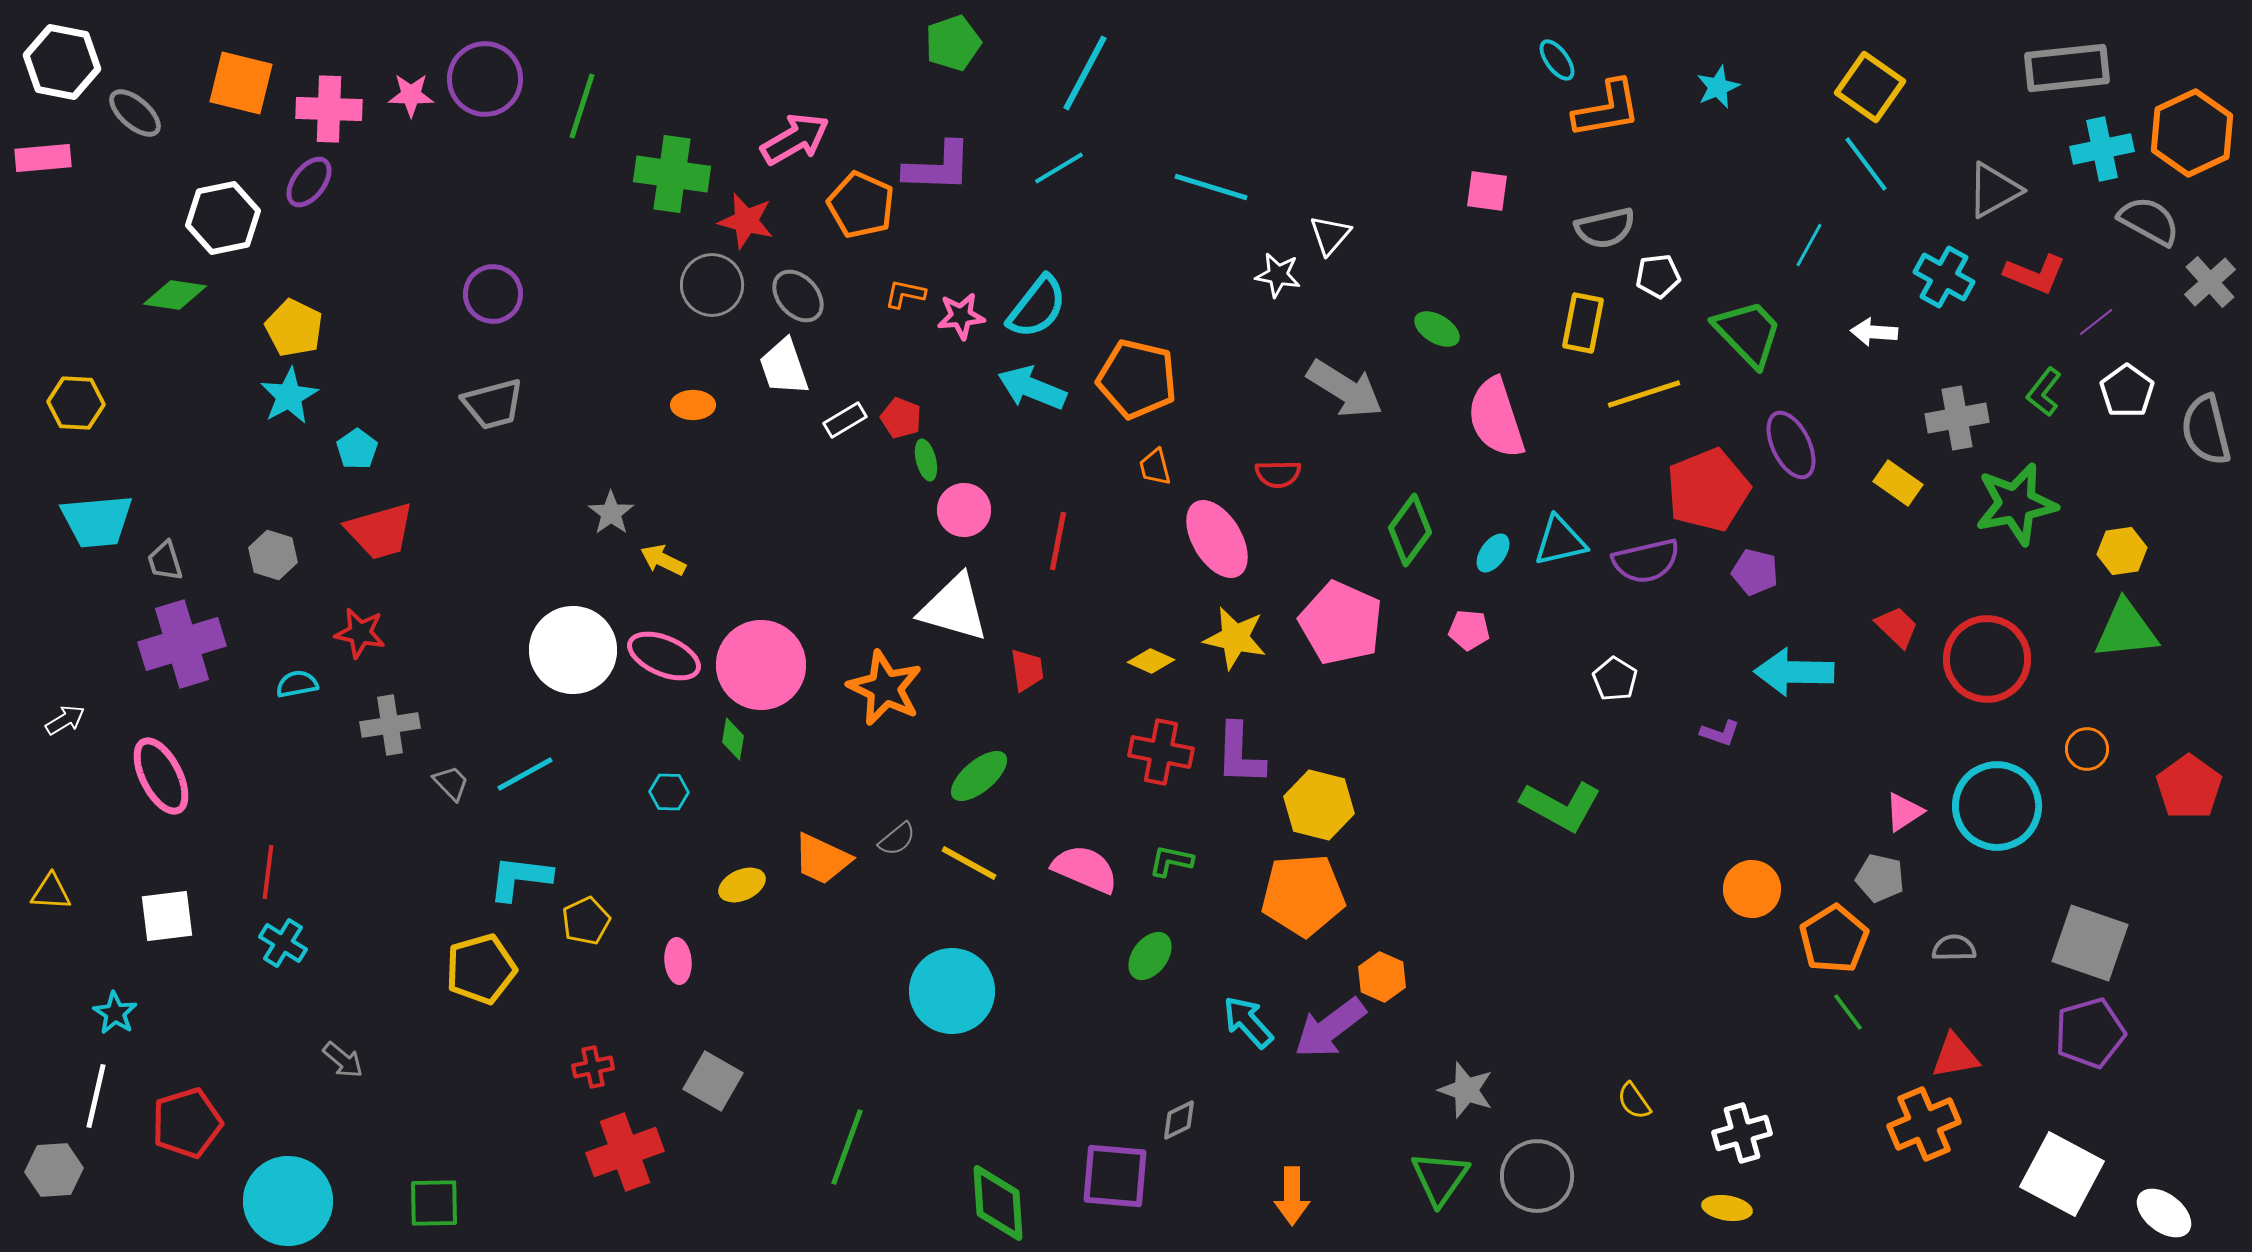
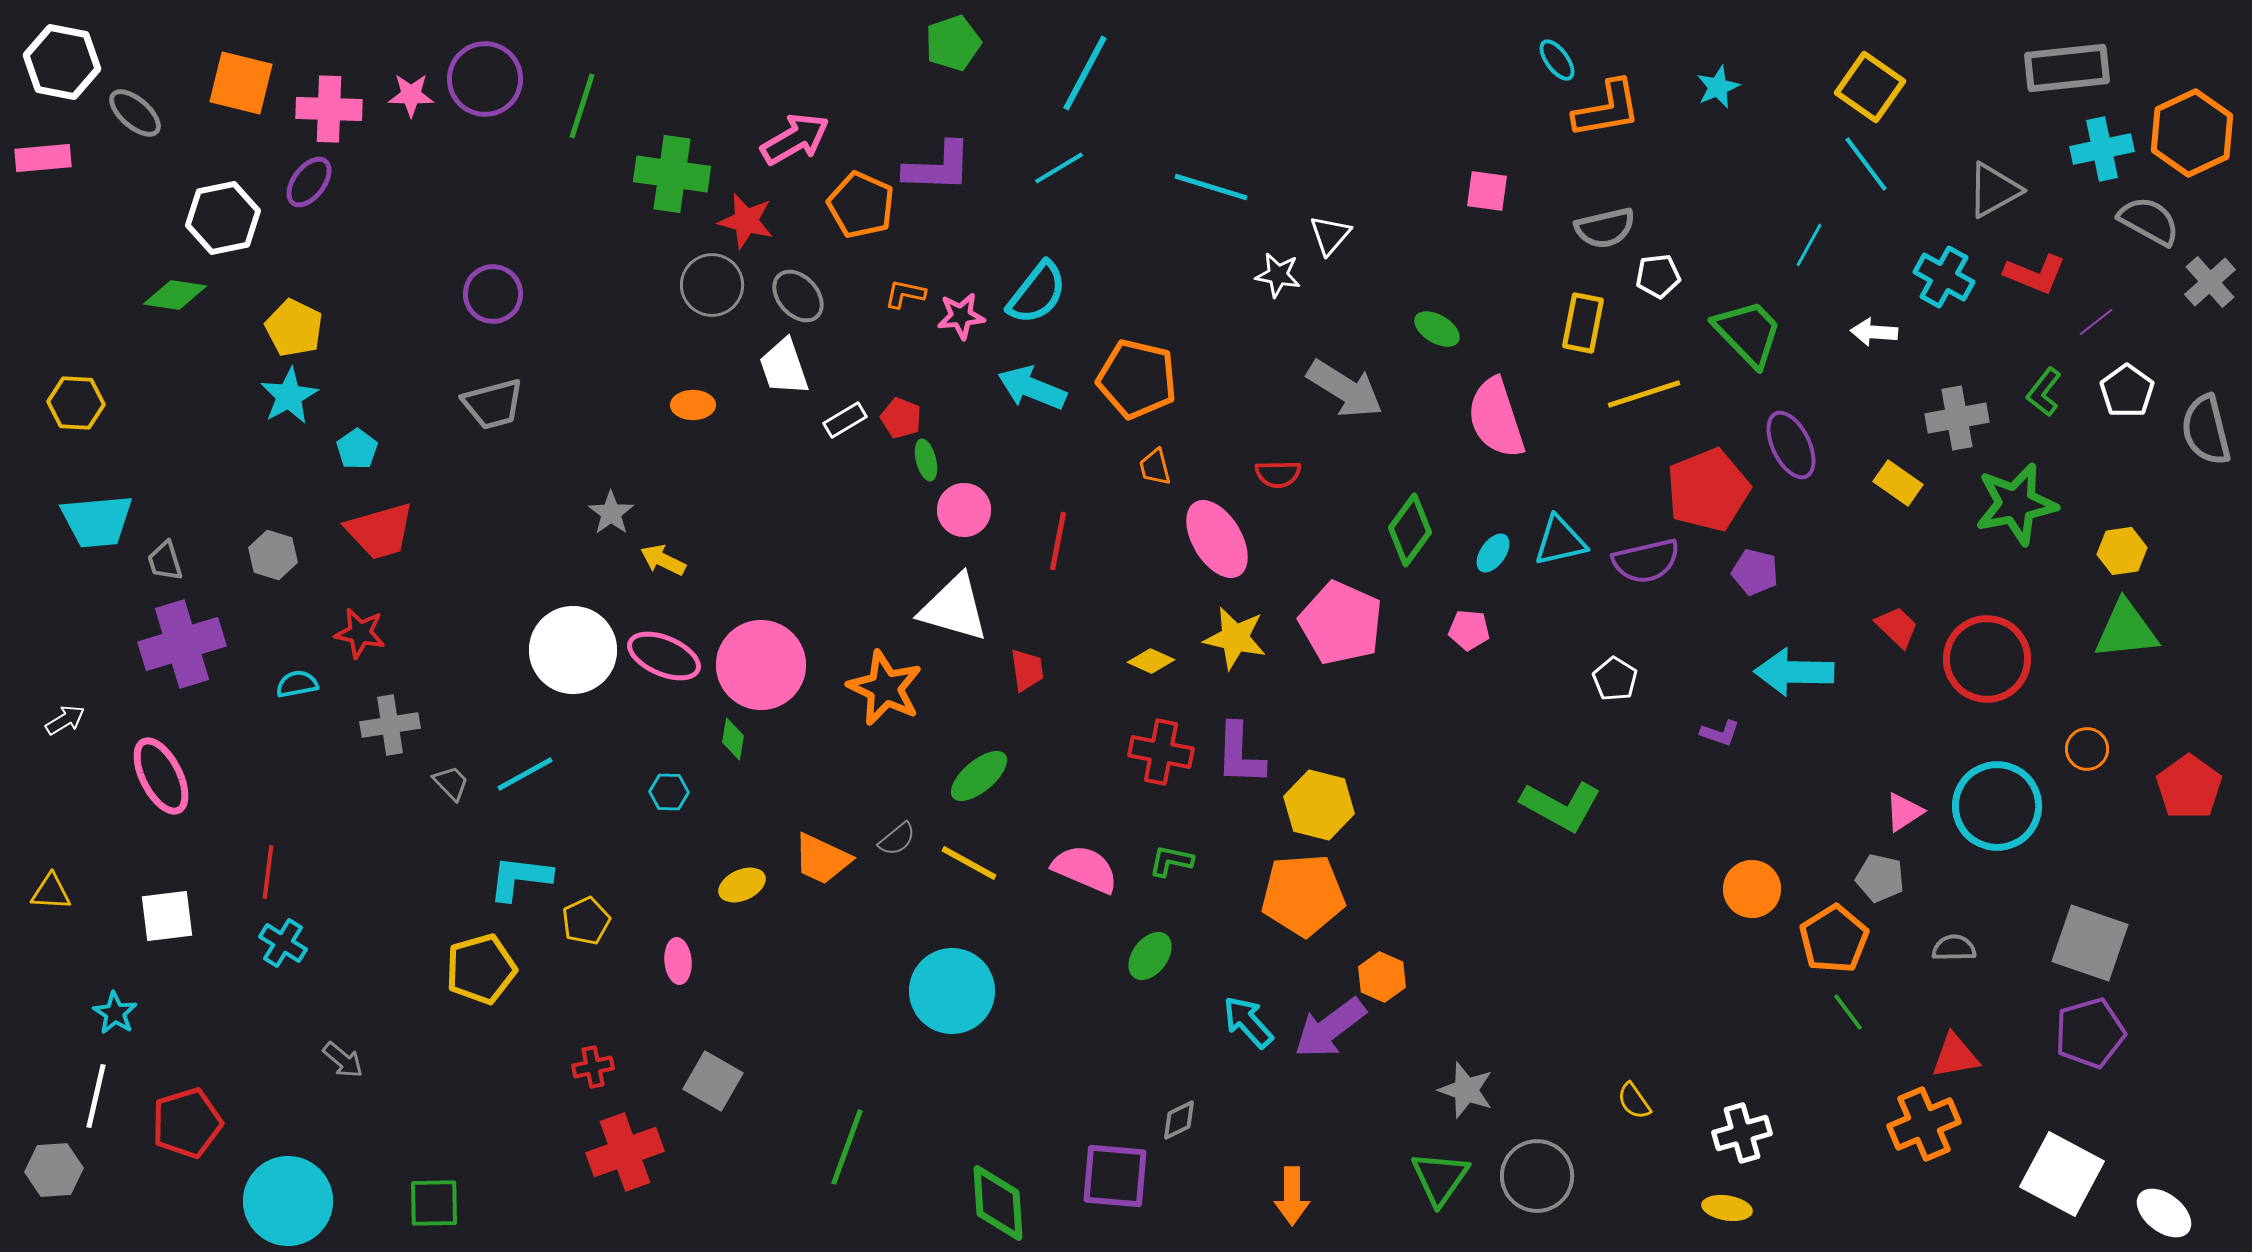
cyan semicircle at (1037, 307): moved 14 px up
